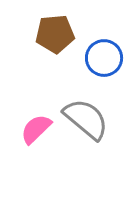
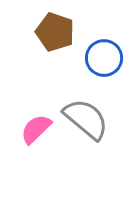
brown pentagon: moved 2 px up; rotated 24 degrees clockwise
